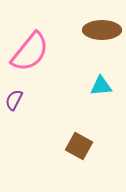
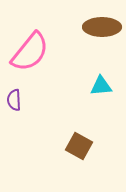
brown ellipse: moved 3 px up
purple semicircle: rotated 30 degrees counterclockwise
